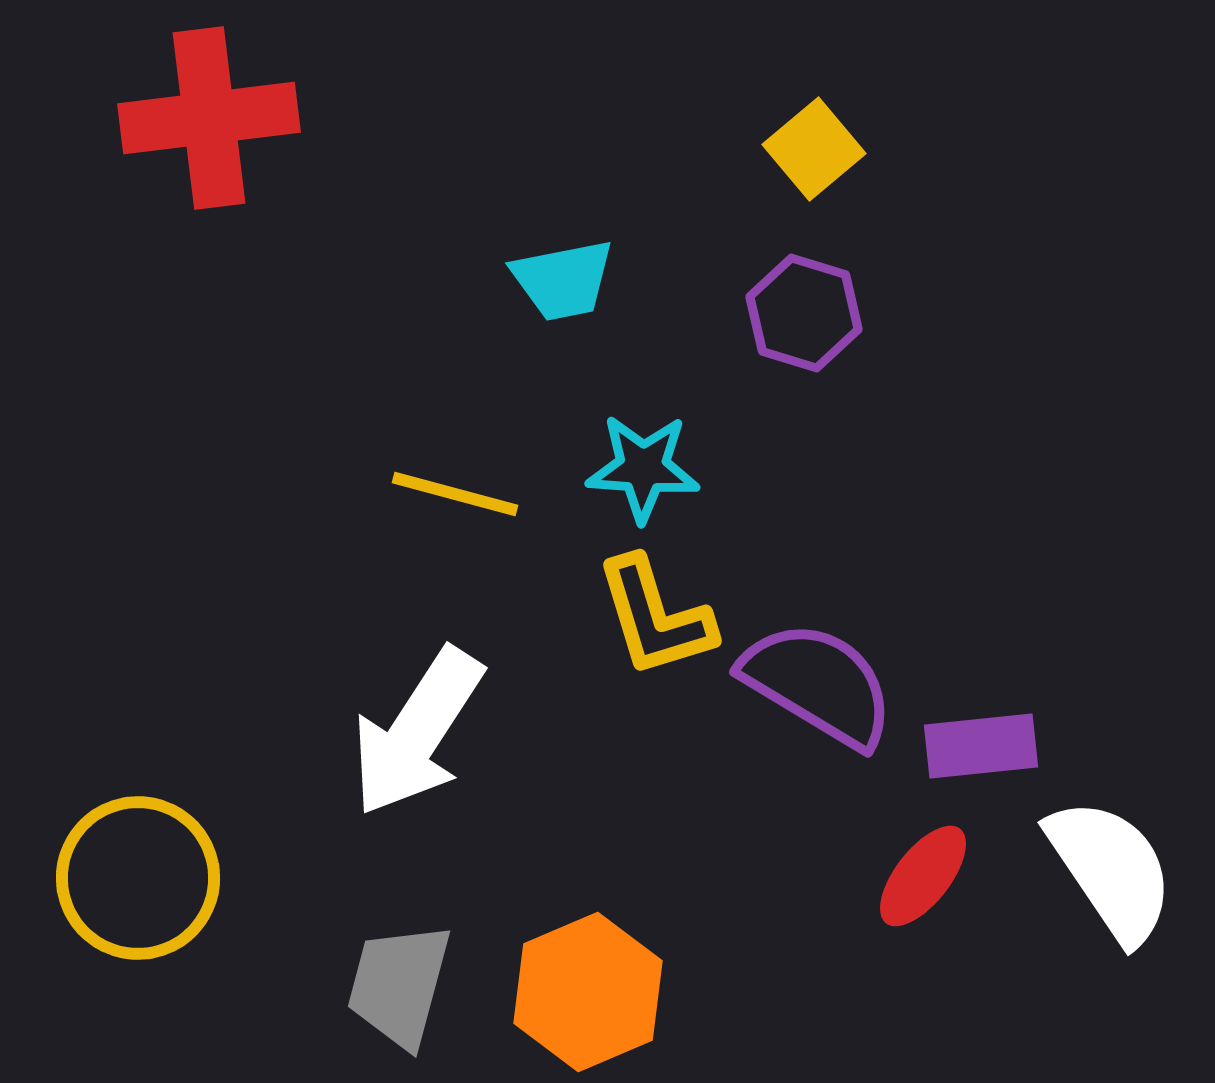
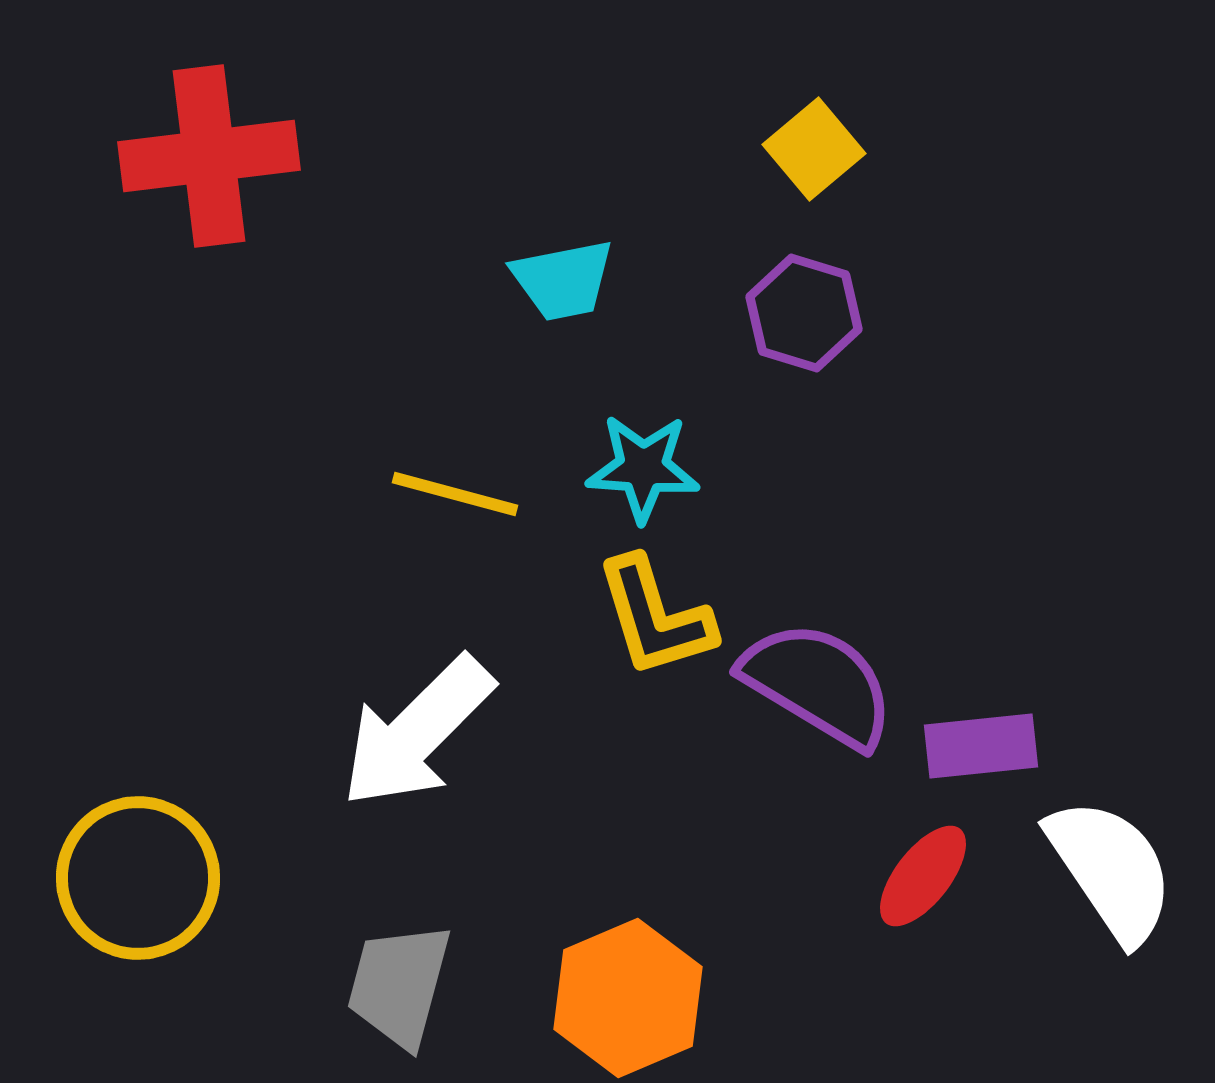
red cross: moved 38 px down
white arrow: rotated 12 degrees clockwise
orange hexagon: moved 40 px right, 6 px down
